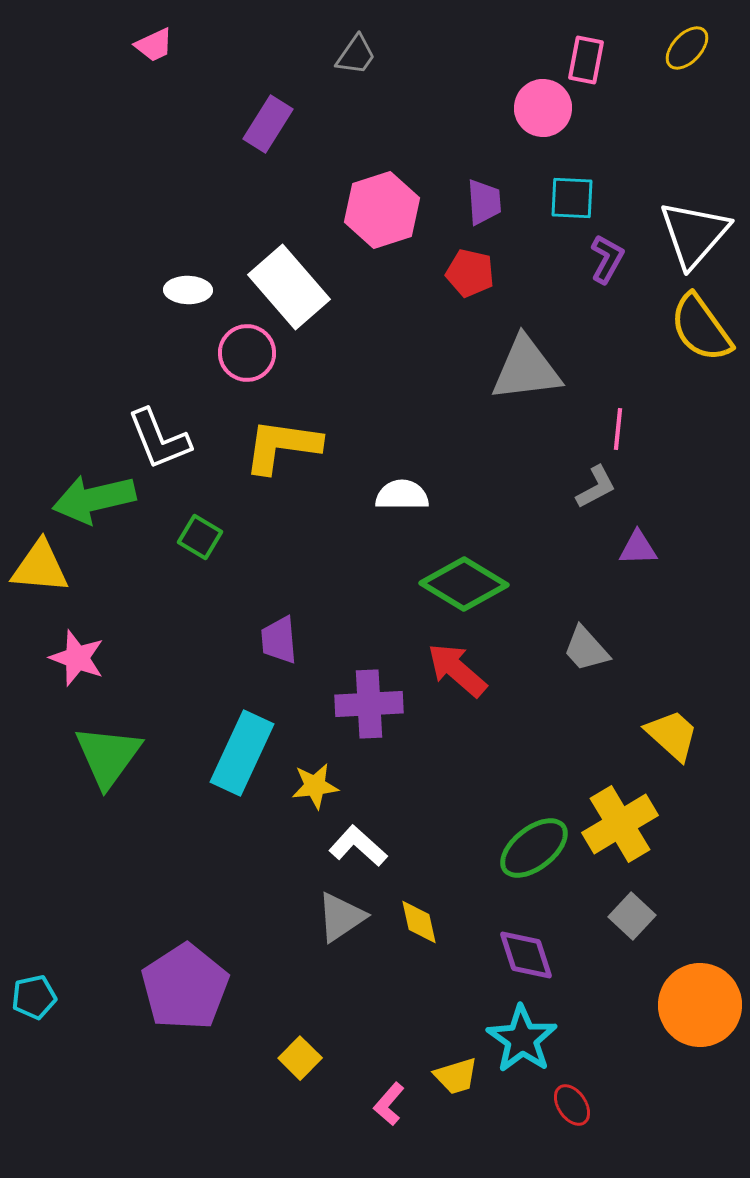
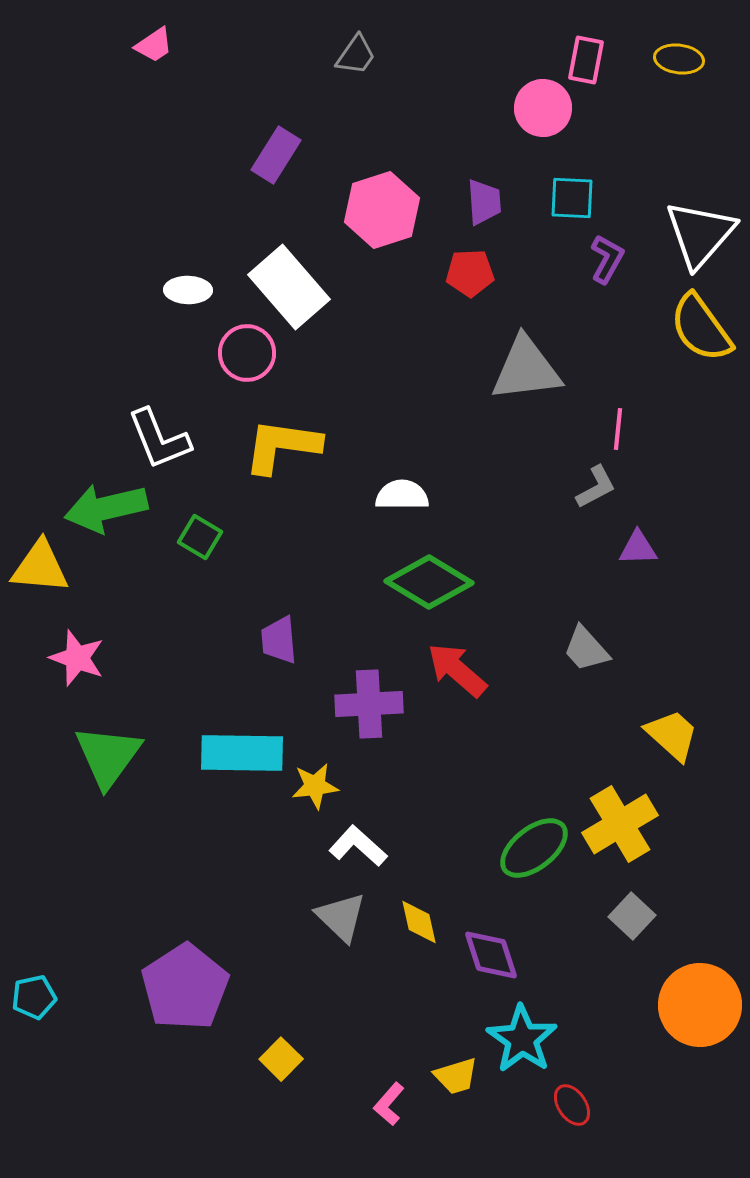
pink trapezoid at (154, 45): rotated 9 degrees counterclockwise
yellow ellipse at (687, 48): moved 8 px left, 11 px down; rotated 54 degrees clockwise
purple rectangle at (268, 124): moved 8 px right, 31 px down
white triangle at (694, 234): moved 6 px right
red pentagon at (470, 273): rotated 15 degrees counterclockwise
green arrow at (94, 499): moved 12 px right, 9 px down
green diamond at (464, 584): moved 35 px left, 2 px up
cyan rectangle at (242, 753): rotated 66 degrees clockwise
gray triangle at (341, 917): rotated 42 degrees counterclockwise
purple diamond at (526, 955): moved 35 px left
yellow square at (300, 1058): moved 19 px left, 1 px down
